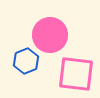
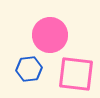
blue hexagon: moved 3 px right, 8 px down; rotated 15 degrees clockwise
